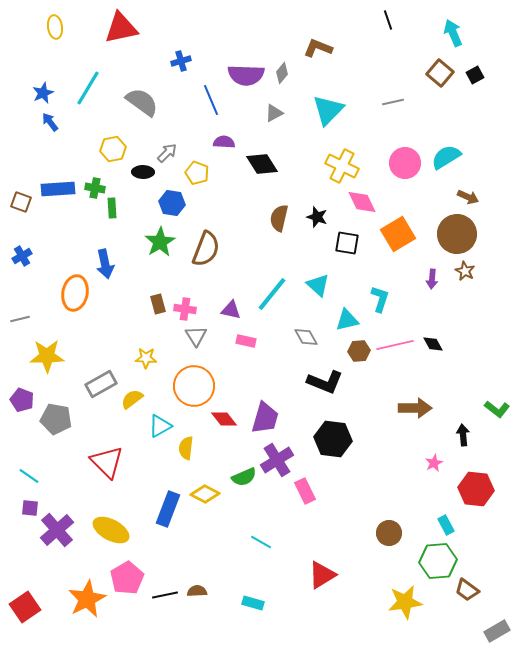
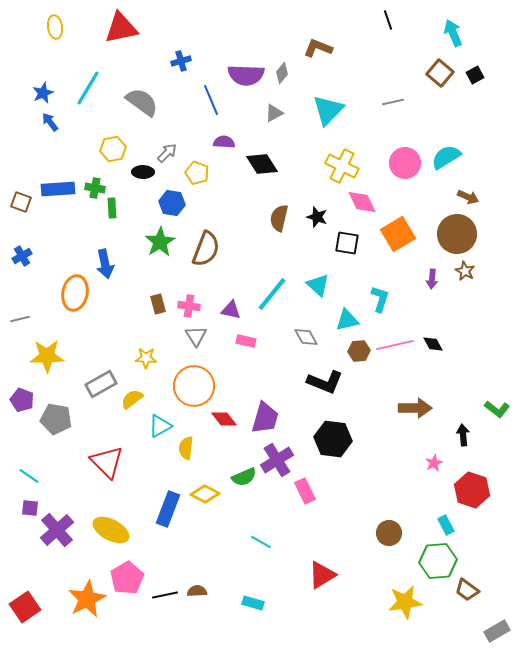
pink cross at (185, 309): moved 4 px right, 3 px up
red hexagon at (476, 489): moved 4 px left, 1 px down; rotated 12 degrees clockwise
